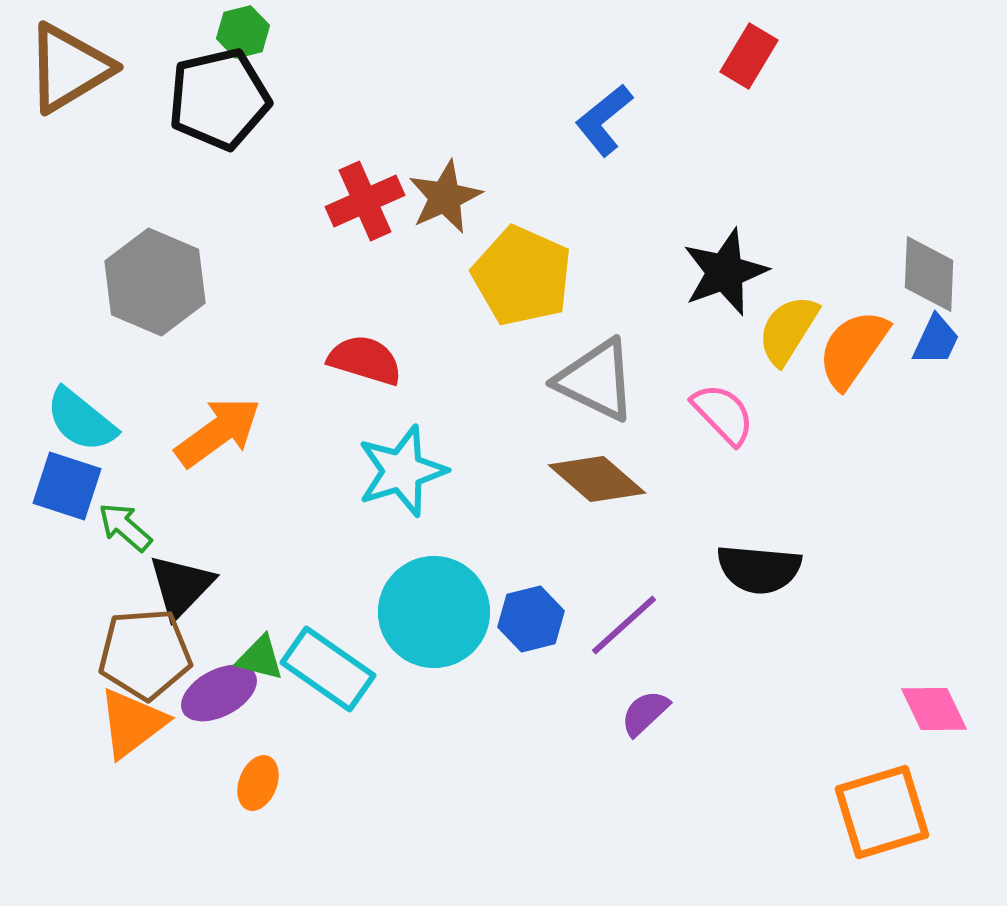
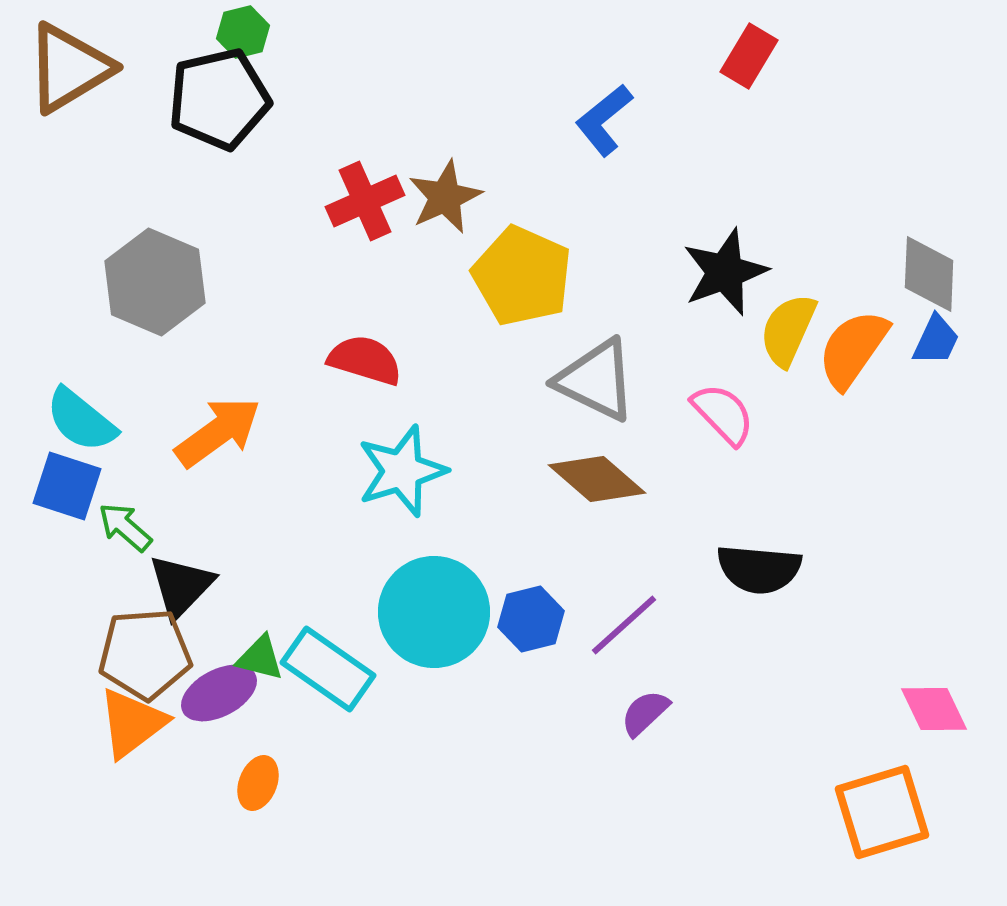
yellow semicircle: rotated 8 degrees counterclockwise
